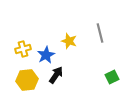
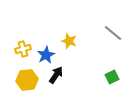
gray line: moved 13 px right; rotated 36 degrees counterclockwise
